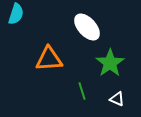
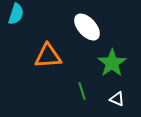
orange triangle: moved 1 px left, 3 px up
green star: moved 2 px right
